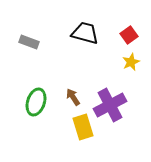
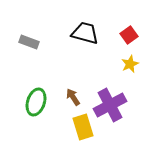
yellow star: moved 1 px left, 2 px down
